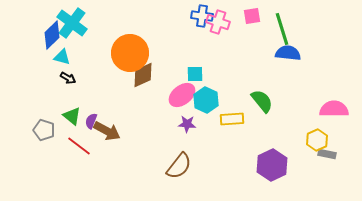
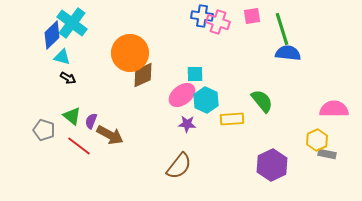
brown arrow: moved 3 px right, 4 px down
